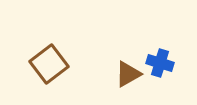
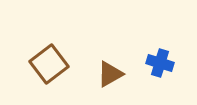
brown triangle: moved 18 px left
